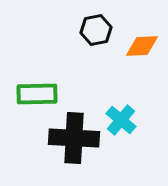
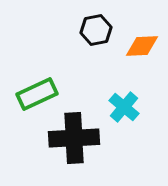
green rectangle: rotated 24 degrees counterclockwise
cyan cross: moved 3 px right, 13 px up
black cross: rotated 6 degrees counterclockwise
